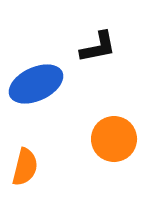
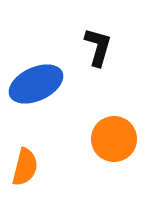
black L-shape: rotated 63 degrees counterclockwise
